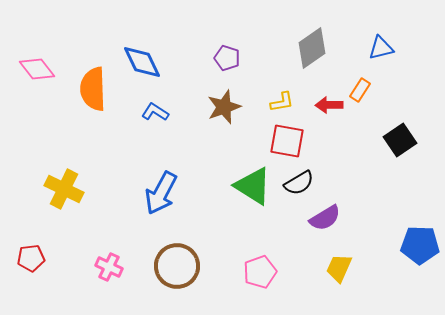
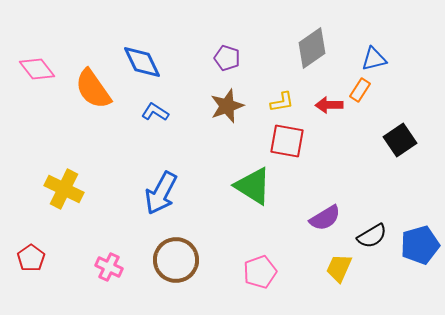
blue triangle: moved 7 px left, 11 px down
orange semicircle: rotated 33 degrees counterclockwise
brown star: moved 3 px right, 1 px up
black semicircle: moved 73 px right, 53 px down
blue pentagon: rotated 18 degrees counterclockwise
red pentagon: rotated 28 degrees counterclockwise
brown circle: moved 1 px left, 6 px up
